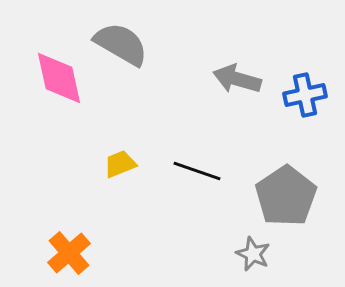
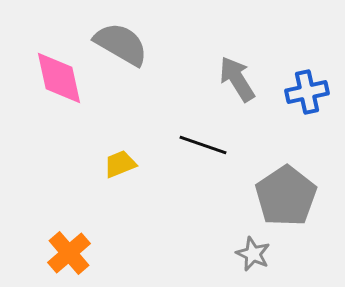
gray arrow: rotated 42 degrees clockwise
blue cross: moved 2 px right, 3 px up
black line: moved 6 px right, 26 px up
